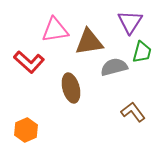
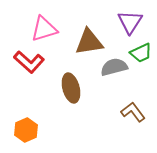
pink triangle: moved 11 px left, 1 px up; rotated 8 degrees counterclockwise
green trapezoid: moved 1 px left, 1 px down; rotated 50 degrees clockwise
